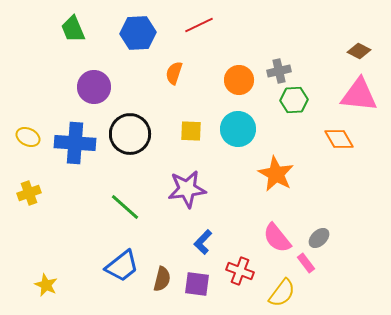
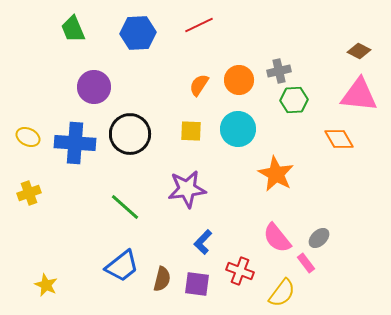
orange semicircle: moved 25 px right, 12 px down; rotated 15 degrees clockwise
